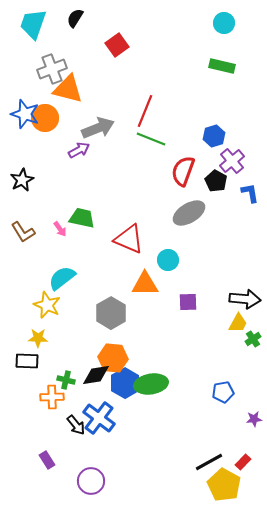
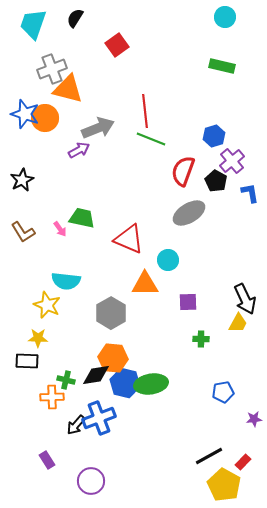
cyan circle at (224, 23): moved 1 px right, 6 px up
red line at (145, 111): rotated 28 degrees counterclockwise
cyan semicircle at (62, 278): moved 4 px right, 3 px down; rotated 136 degrees counterclockwise
black arrow at (245, 299): rotated 60 degrees clockwise
green cross at (253, 339): moved 52 px left; rotated 35 degrees clockwise
blue hexagon at (125, 383): rotated 16 degrees counterclockwise
blue cross at (99, 418): rotated 32 degrees clockwise
black arrow at (76, 425): rotated 80 degrees clockwise
black line at (209, 462): moved 6 px up
